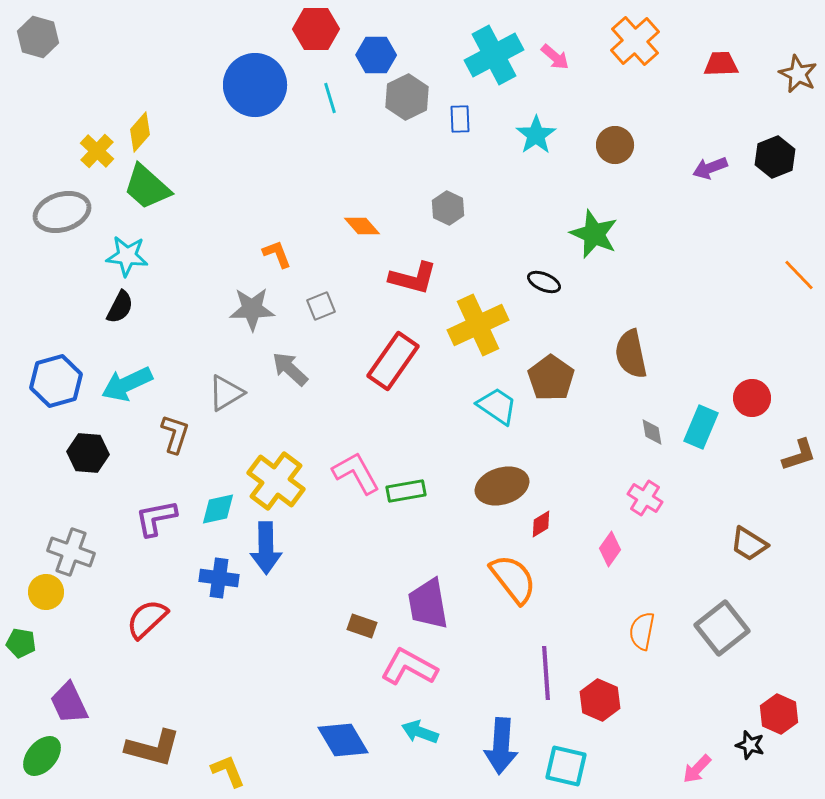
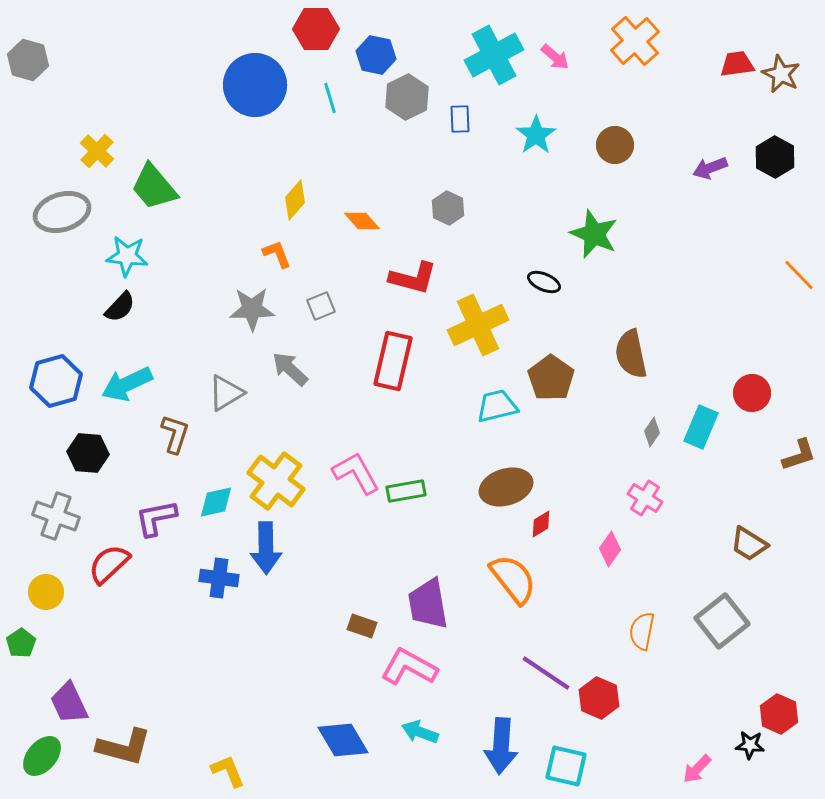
gray hexagon at (38, 37): moved 10 px left, 23 px down
blue hexagon at (376, 55): rotated 12 degrees clockwise
red trapezoid at (721, 64): moved 16 px right; rotated 6 degrees counterclockwise
brown star at (798, 74): moved 17 px left
yellow diamond at (140, 132): moved 155 px right, 68 px down
black hexagon at (775, 157): rotated 9 degrees counterclockwise
green trapezoid at (147, 187): moved 7 px right; rotated 8 degrees clockwise
orange diamond at (362, 226): moved 5 px up
black semicircle at (120, 307): rotated 16 degrees clockwise
red rectangle at (393, 361): rotated 22 degrees counterclockwise
red circle at (752, 398): moved 5 px up
cyan trapezoid at (497, 406): rotated 48 degrees counterclockwise
gray diamond at (652, 432): rotated 44 degrees clockwise
brown ellipse at (502, 486): moved 4 px right, 1 px down
cyan diamond at (218, 509): moved 2 px left, 7 px up
gray cross at (71, 552): moved 15 px left, 36 px up
red semicircle at (147, 619): moved 38 px left, 55 px up
gray square at (722, 628): moved 7 px up
green pentagon at (21, 643): rotated 28 degrees clockwise
purple line at (546, 673): rotated 52 degrees counterclockwise
red hexagon at (600, 700): moved 1 px left, 2 px up
black star at (750, 745): rotated 12 degrees counterclockwise
brown L-shape at (153, 748): moved 29 px left, 1 px up
